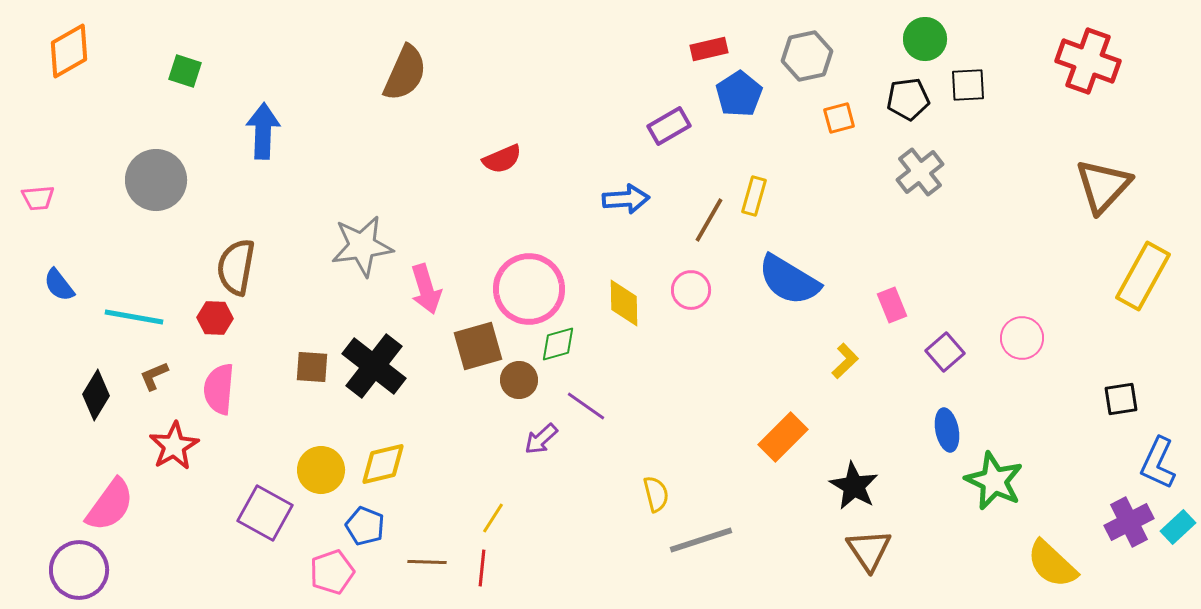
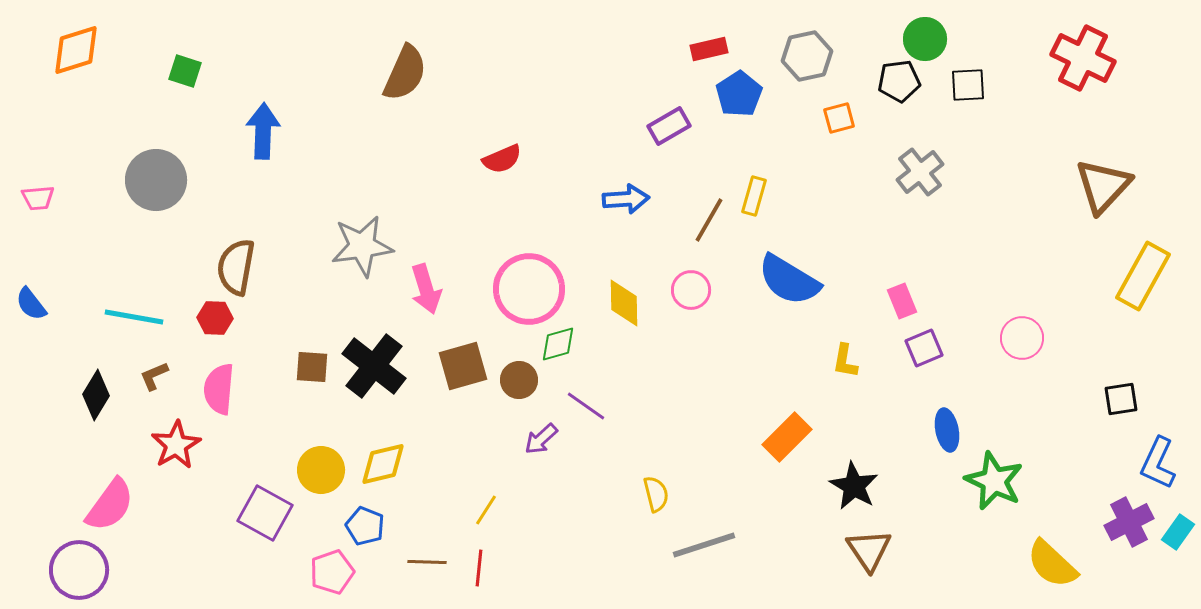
orange diamond at (69, 51): moved 7 px right, 1 px up; rotated 12 degrees clockwise
red cross at (1088, 61): moved 5 px left, 3 px up; rotated 6 degrees clockwise
black pentagon at (908, 99): moved 9 px left, 18 px up
blue semicircle at (59, 285): moved 28 px left, 19 px down
pink rectangle at (892, 305): moved 10 px right, 4 px up
brown square at (478, 346): moved 15 px left, 20 px down
purple square at (945, 352): moved 21 px left, 4 px up; rotated 18 degrees clockwise
yellow L-shape at (845, 361): rotated 144 degrees clockwise
orange rectangle at (783, 437): moved 4 px right
red star at (174, 446): moved 2 px right, 1 px up
yellow line at (493, 518): moved 7 px left, 8 px up
cyan rectangle at (1178, 527): moved 5 px down; rotated 12 degrees counterclockwise
gray line at (701, 540): moved 3 px right, 5 px down
red line at (482, 568): moved 3 px left
